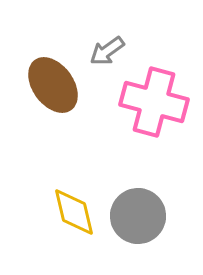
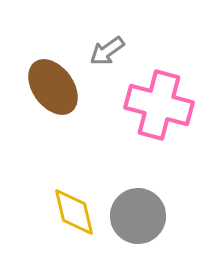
brown ellipse: moved 2 px down
pink cross: moved 5 px right, 3 px down
